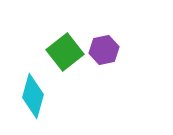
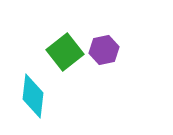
cyan diamond: rotated 9 degrees counterclockwise
